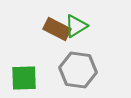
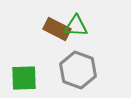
green triangle: rotated 35 degrees clockwise
gray hexagon: rotated 12 degrees clockwise
